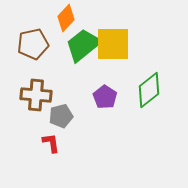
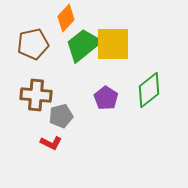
purple pentagon: moved 1 px right, 1 px down
red L-shape: rotated 125 degrees clockwise
